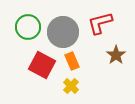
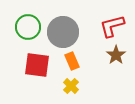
red L-shape: moved 12 px right, 3 px down
red square: moved 5 px left; rotated 20 degrees counterclockwise
